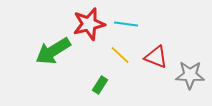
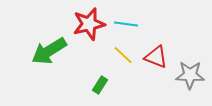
green arrow: moved 4 px left
yellow line: moved 3 px right
